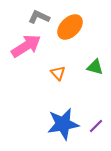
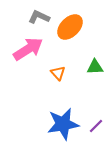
pink arrow: moved 2 px right, 3 px down
green triangle: rotated 18 degrees counterclockwise
